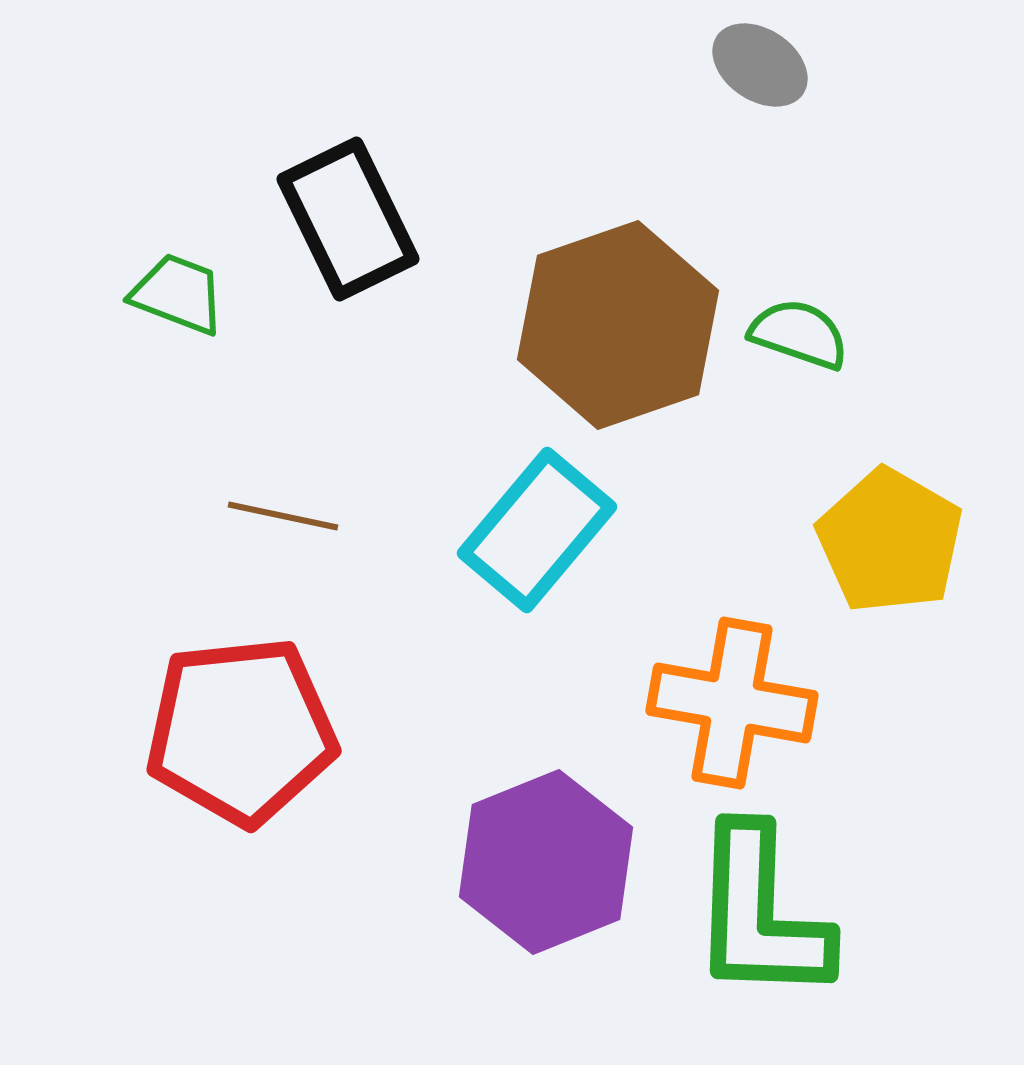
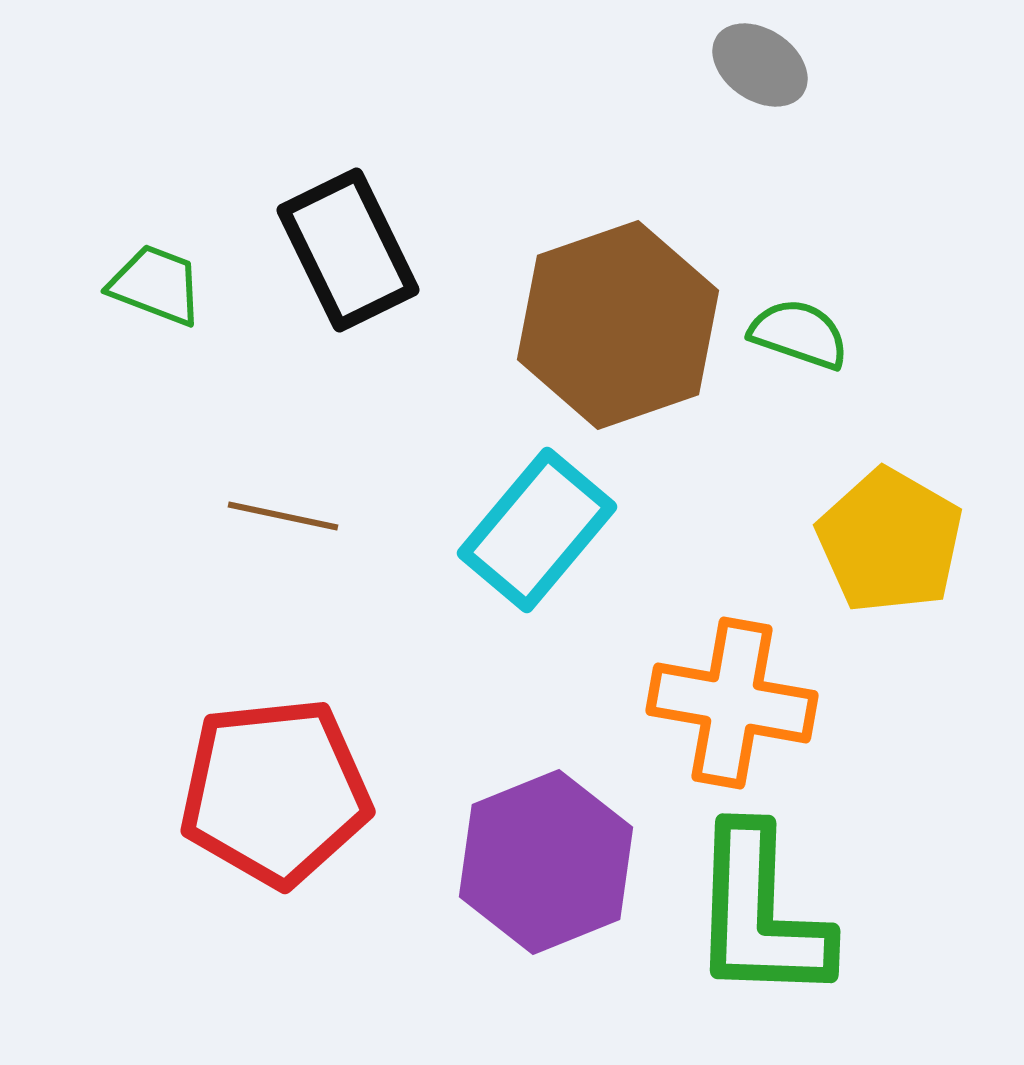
black rectangle: moved 31 px down
green trapezoid: moved 22 px left, 9 px up
red pentagon: moved 34 px right, 61 px down
